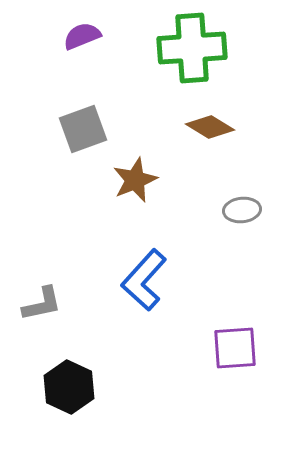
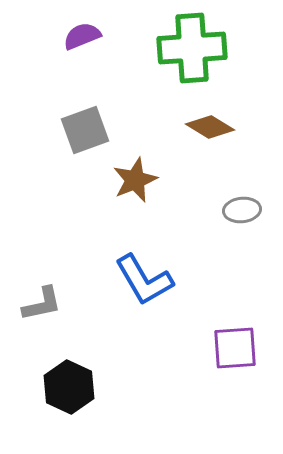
gray square: moved 2 px right, 1 px down
blue L-shape: rotated 72 degrees counterclockwise
